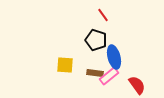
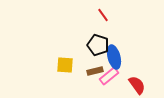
black pentagon: moved 2 px right, 5 px down
brown rectangle: moved 2 px up; rotated 21 degrees counterclockwise
